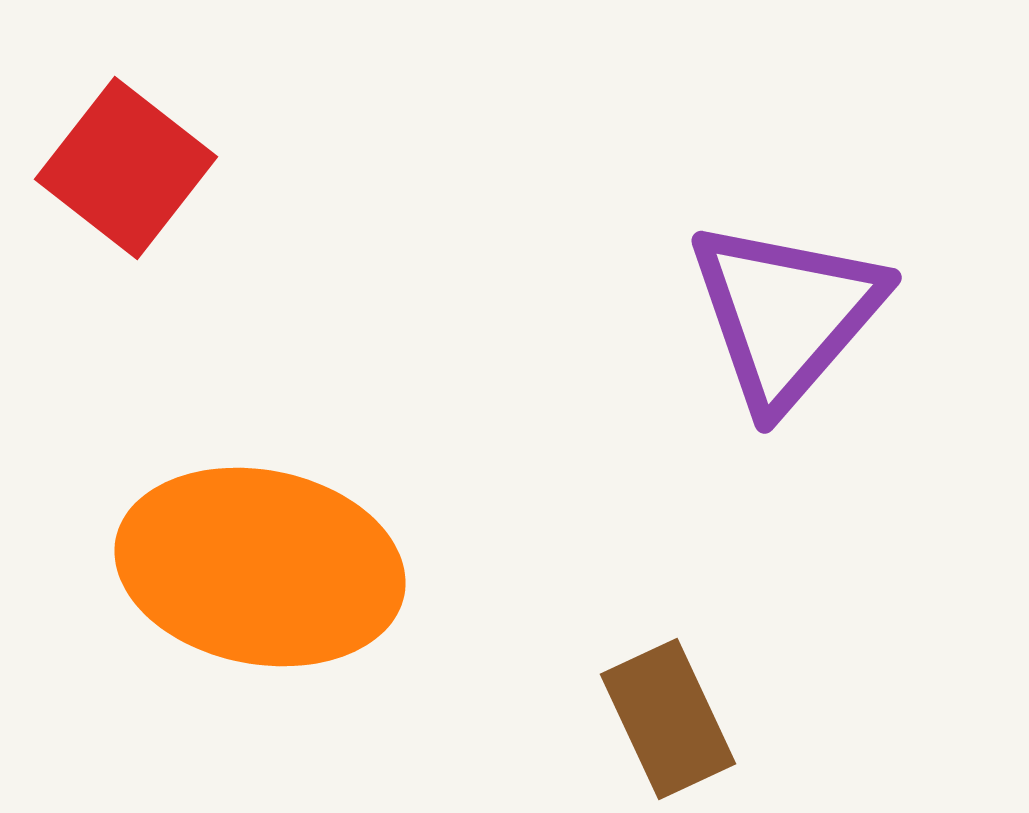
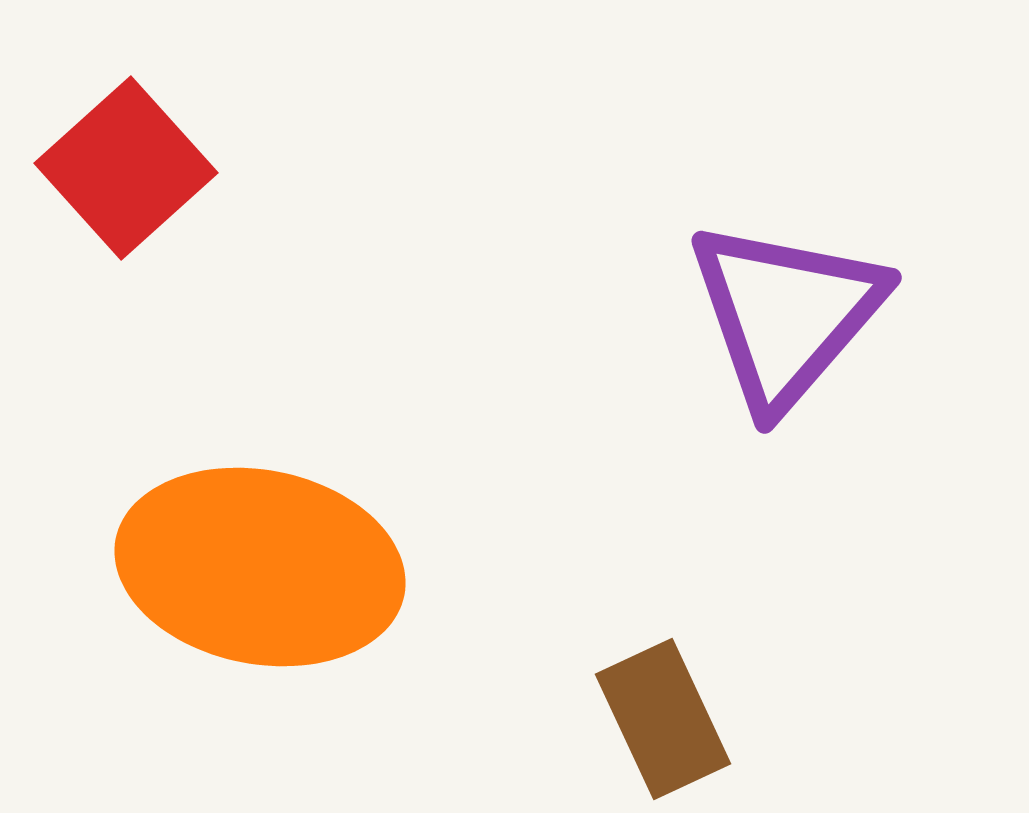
red square: rotated 10 degrees clockwise
brown rectangle: moved 5 px left
